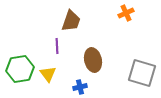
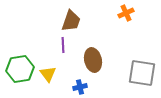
purple line: moved 6 px right, 1 px up
gray square: rotated 8 degrees counterclockwise
